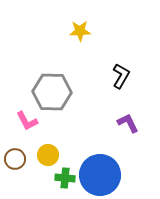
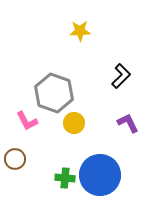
black L-shape: rotated 15 degrees clockwise
gray hexagon: moved 2 px right, 1 px down; rotated 18 degrees clockwise
yellow circle: moved 26 px right, 32 px up
